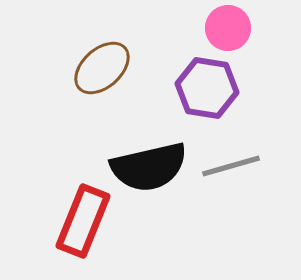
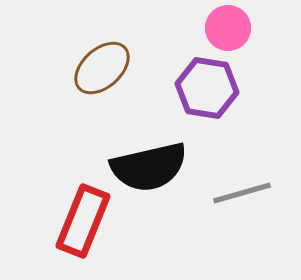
gray line: moved 11 px right, 27 px down
